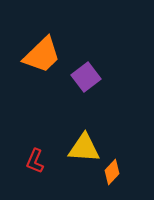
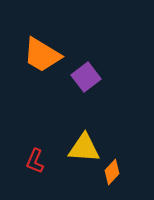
orange trapezoid: rotated 75 degrees clockwise
